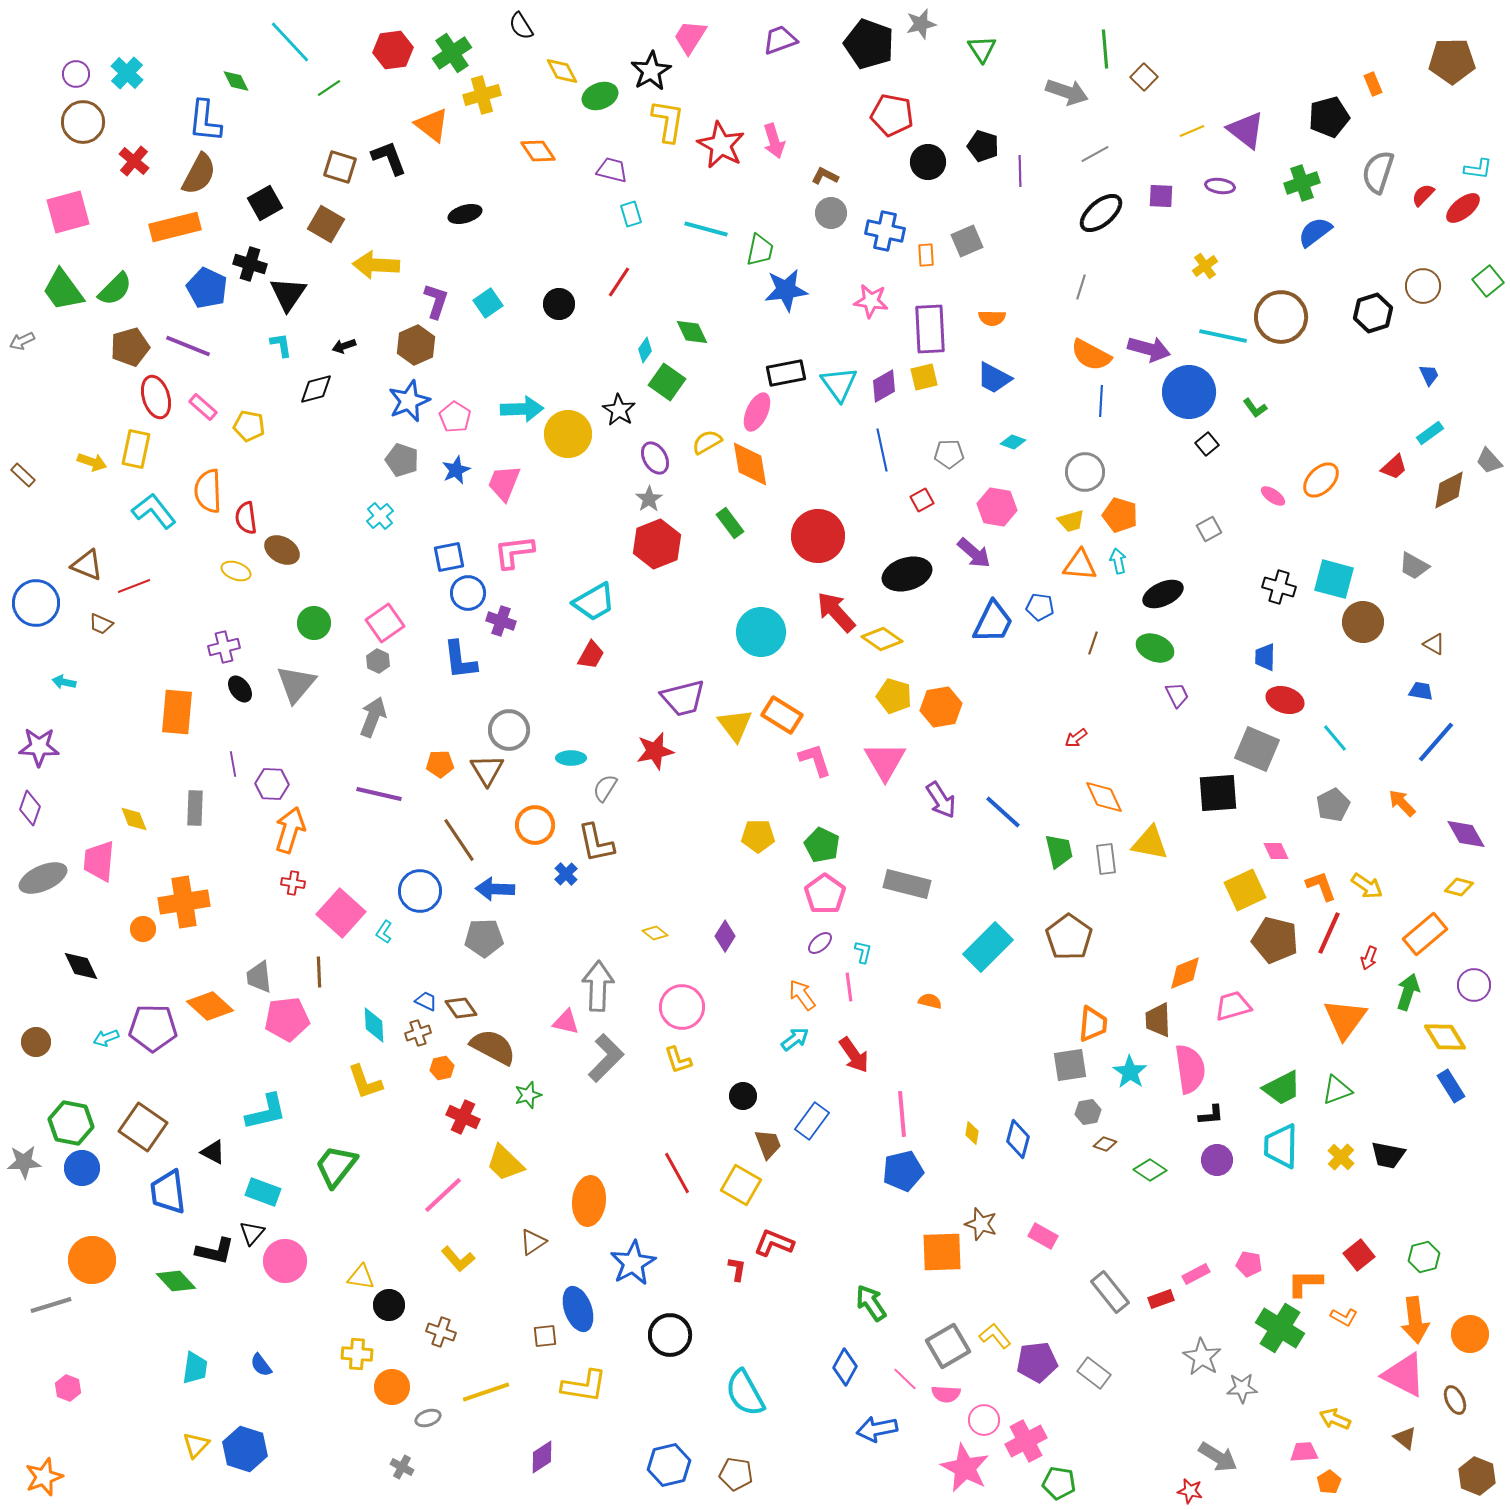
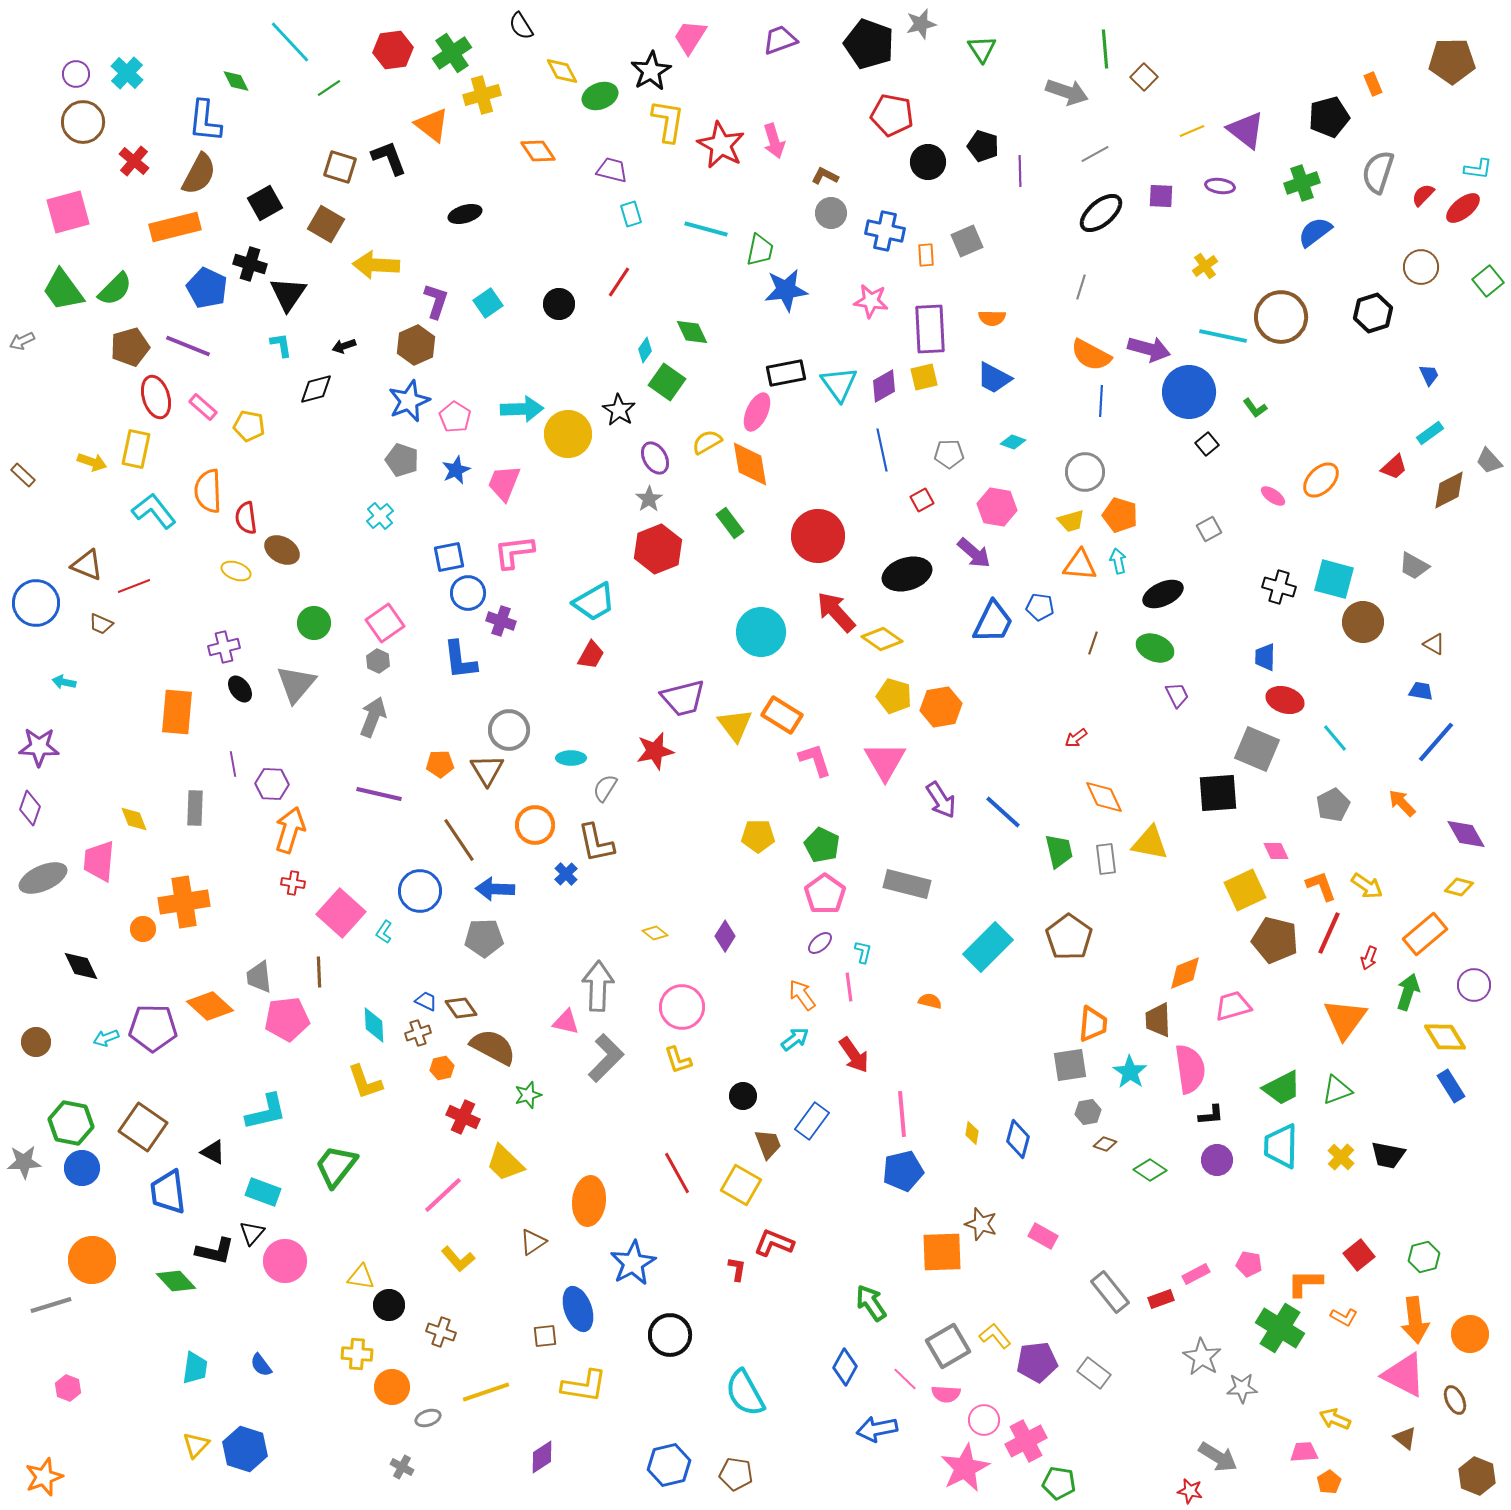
brown circle at (1423, 286): moved 2 px left, 19 px up
red hexagon at (657, 544): moved 1 px right, 5 px down
pink star at (965, 1468): rotated 18 degrees clockwise
